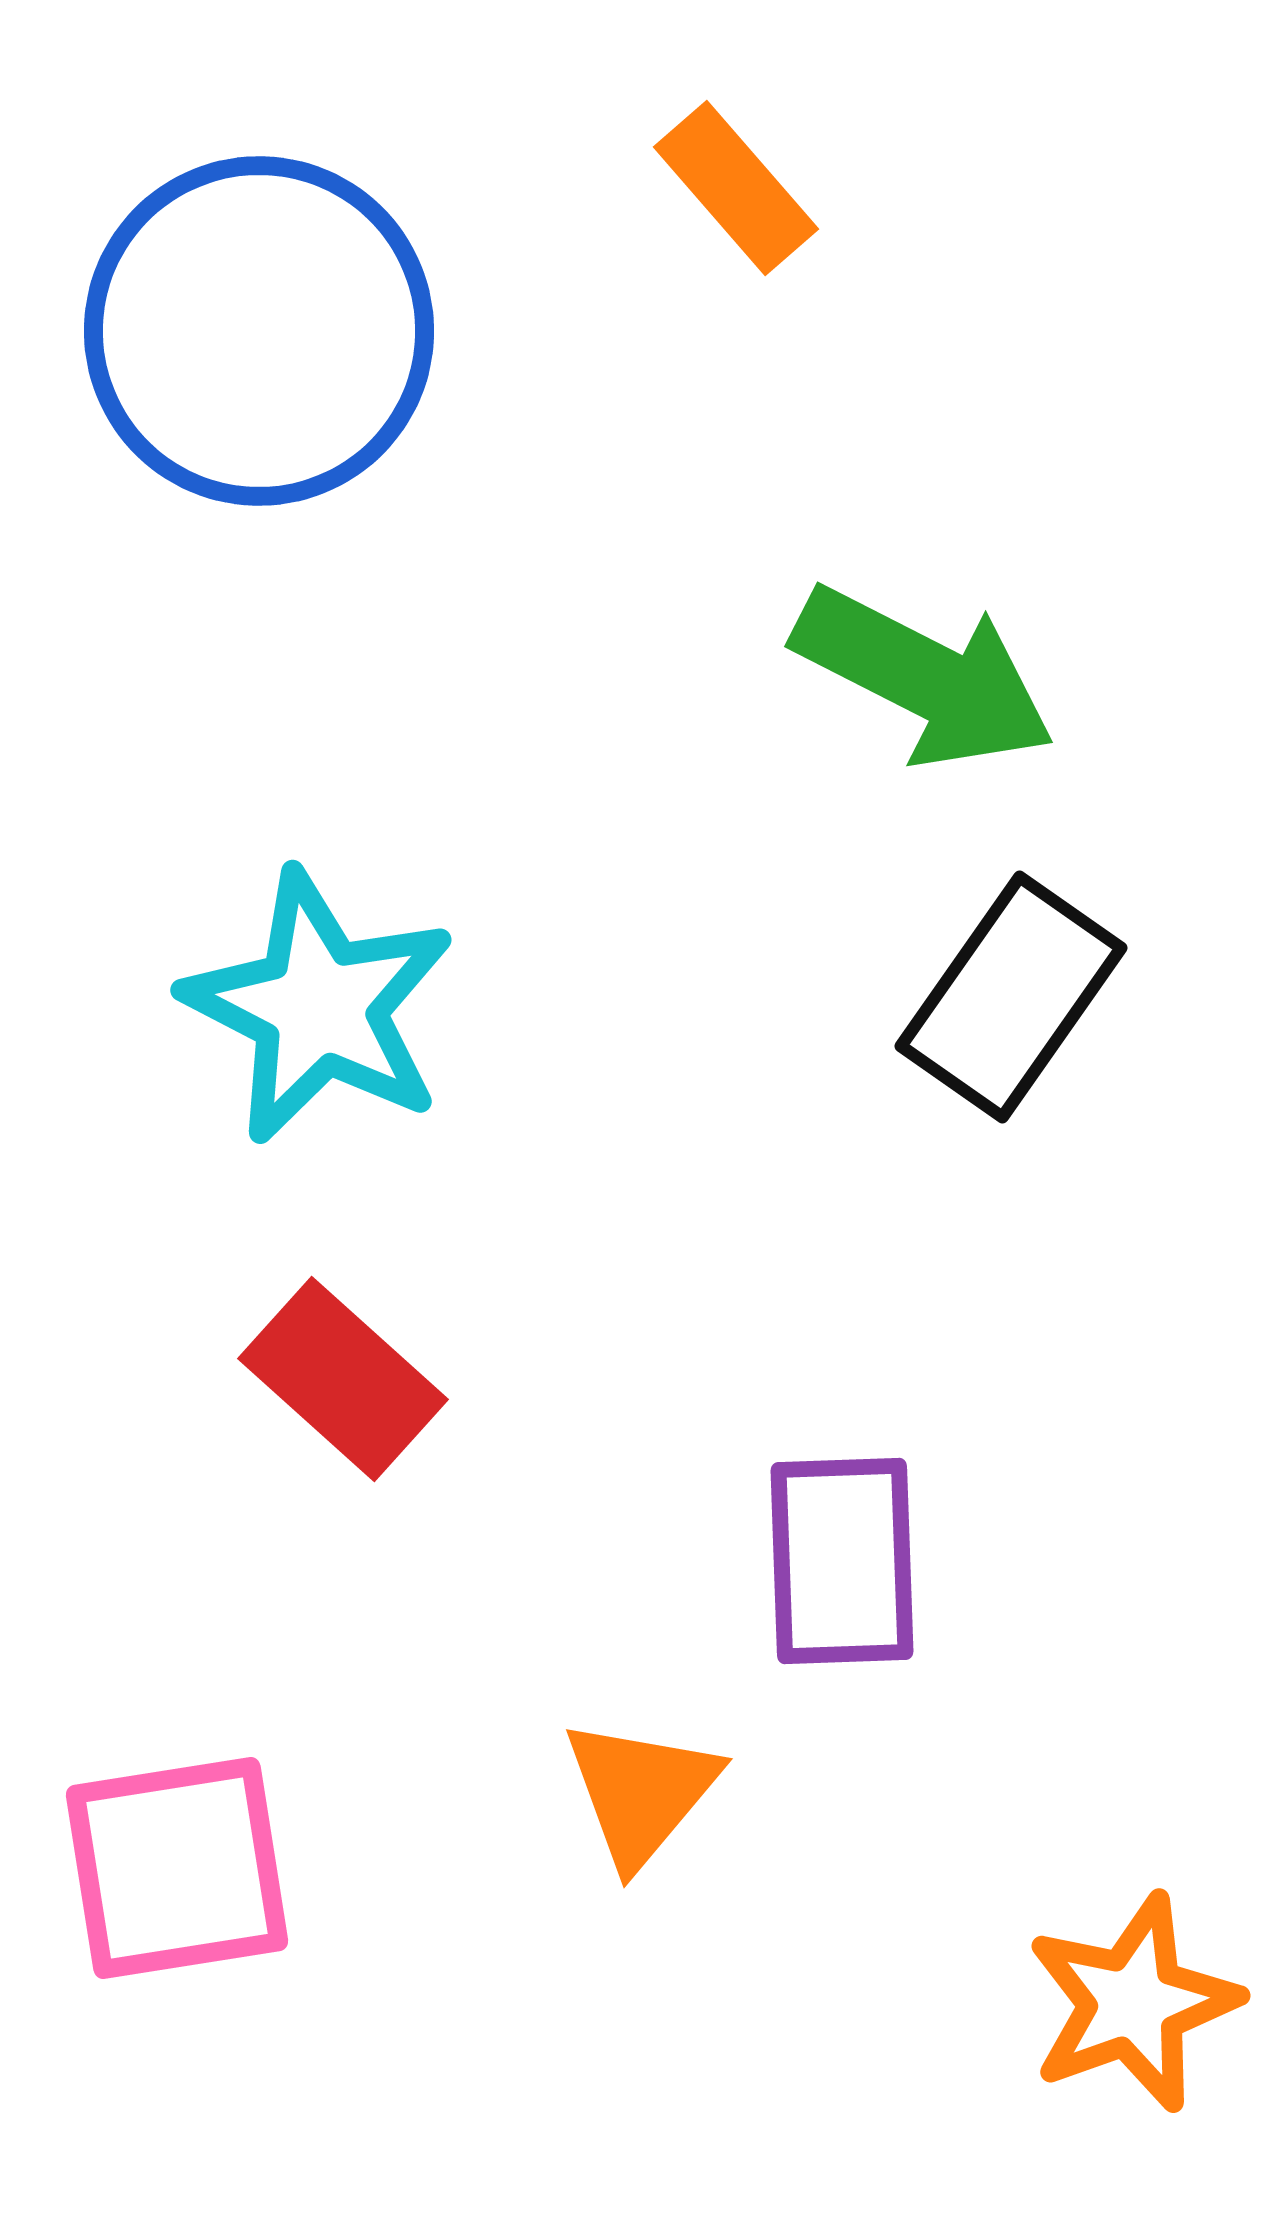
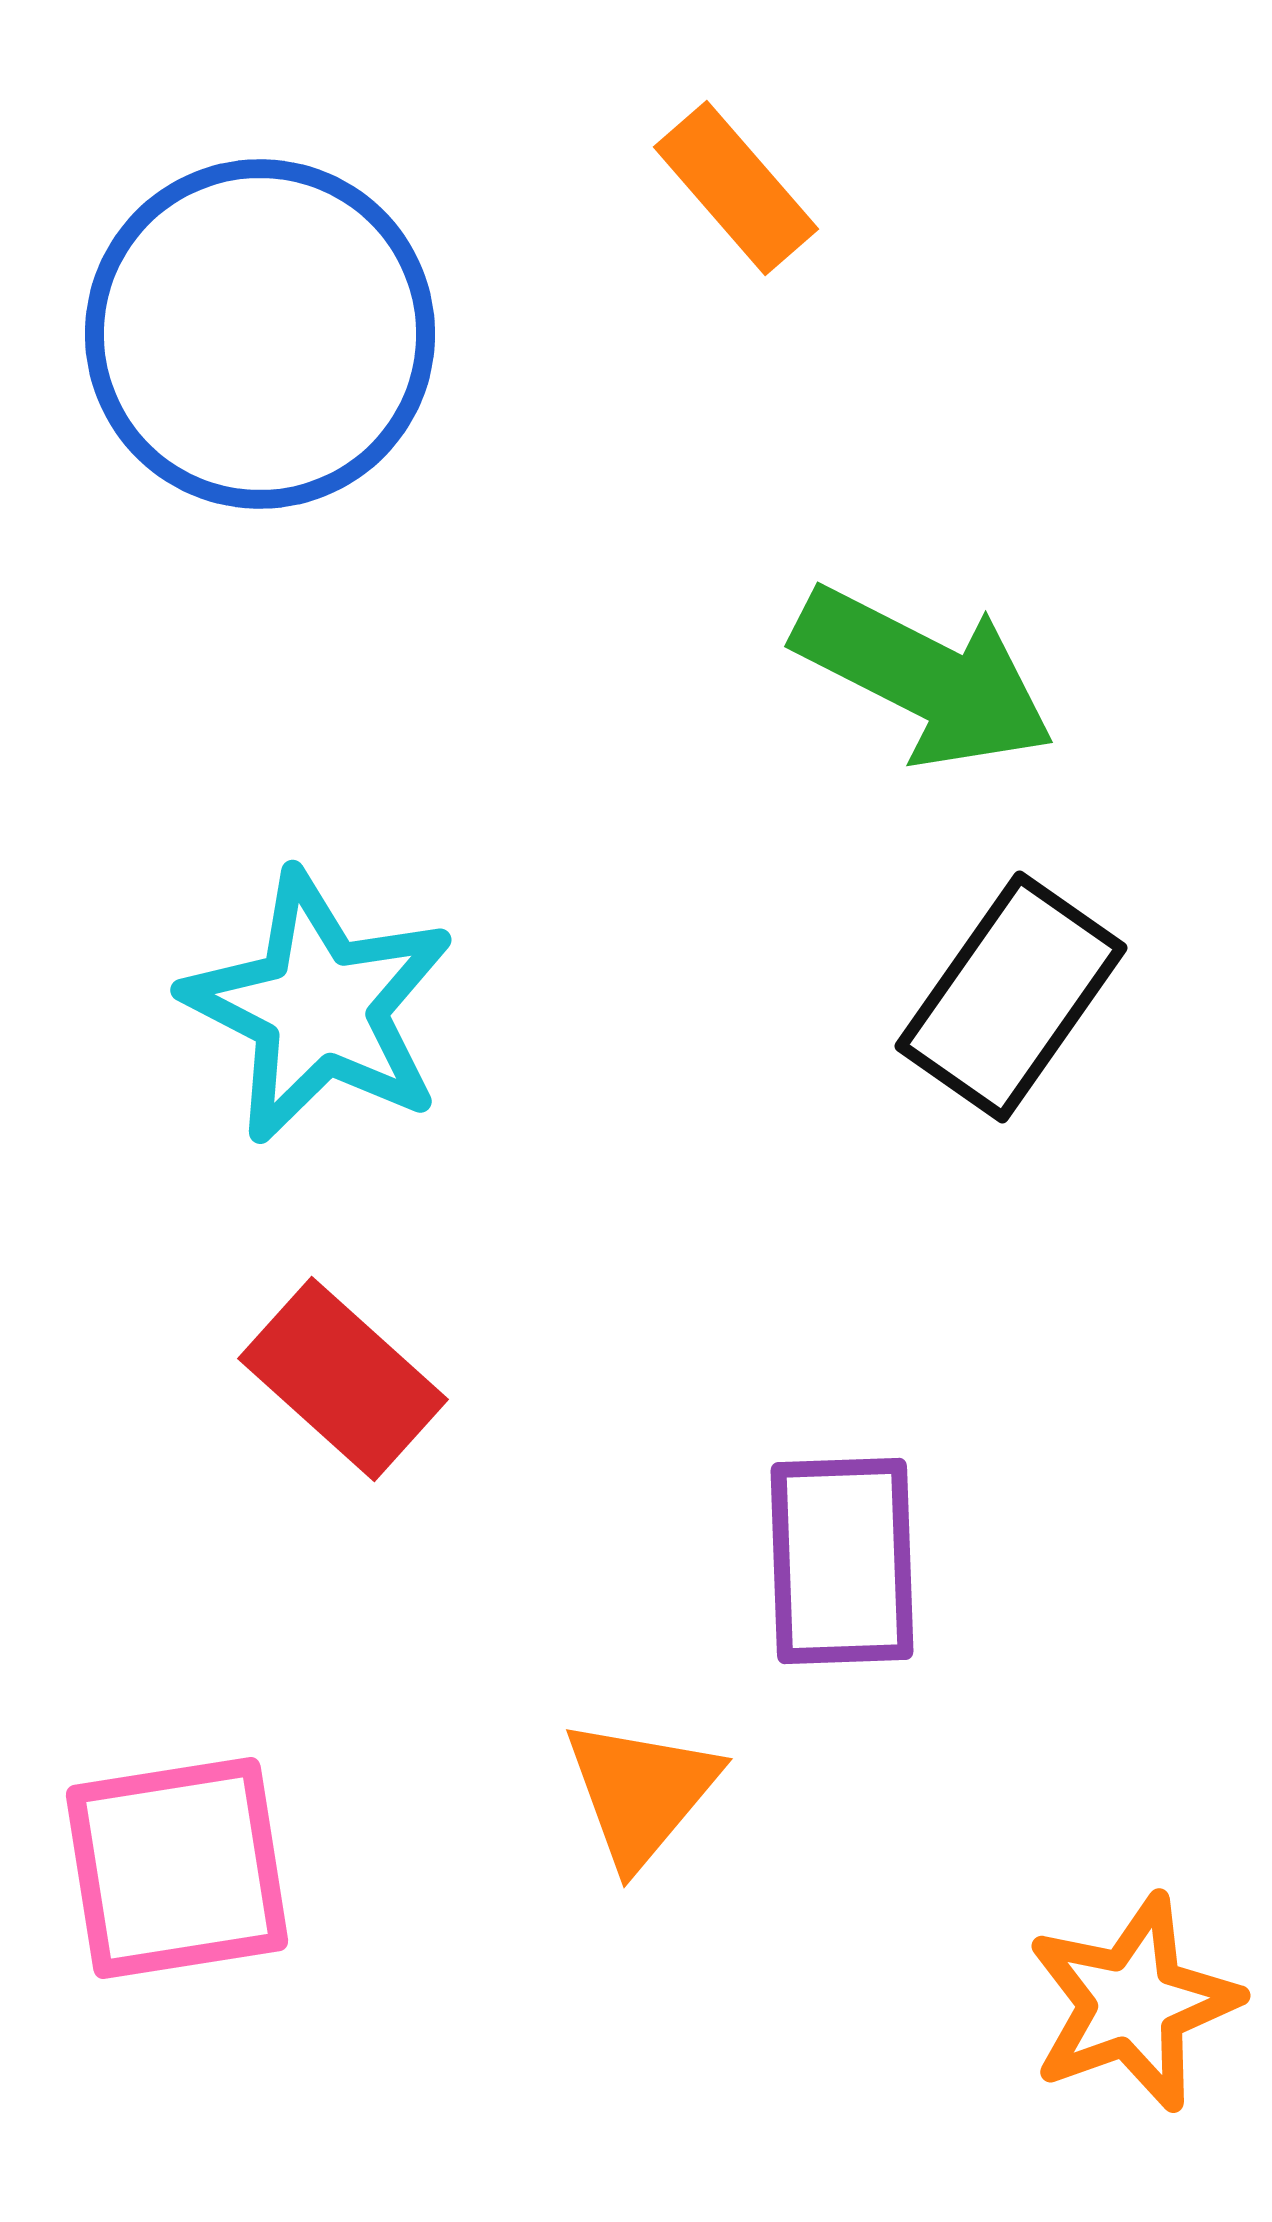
blue circle: moved 1 px right, 3 px down
